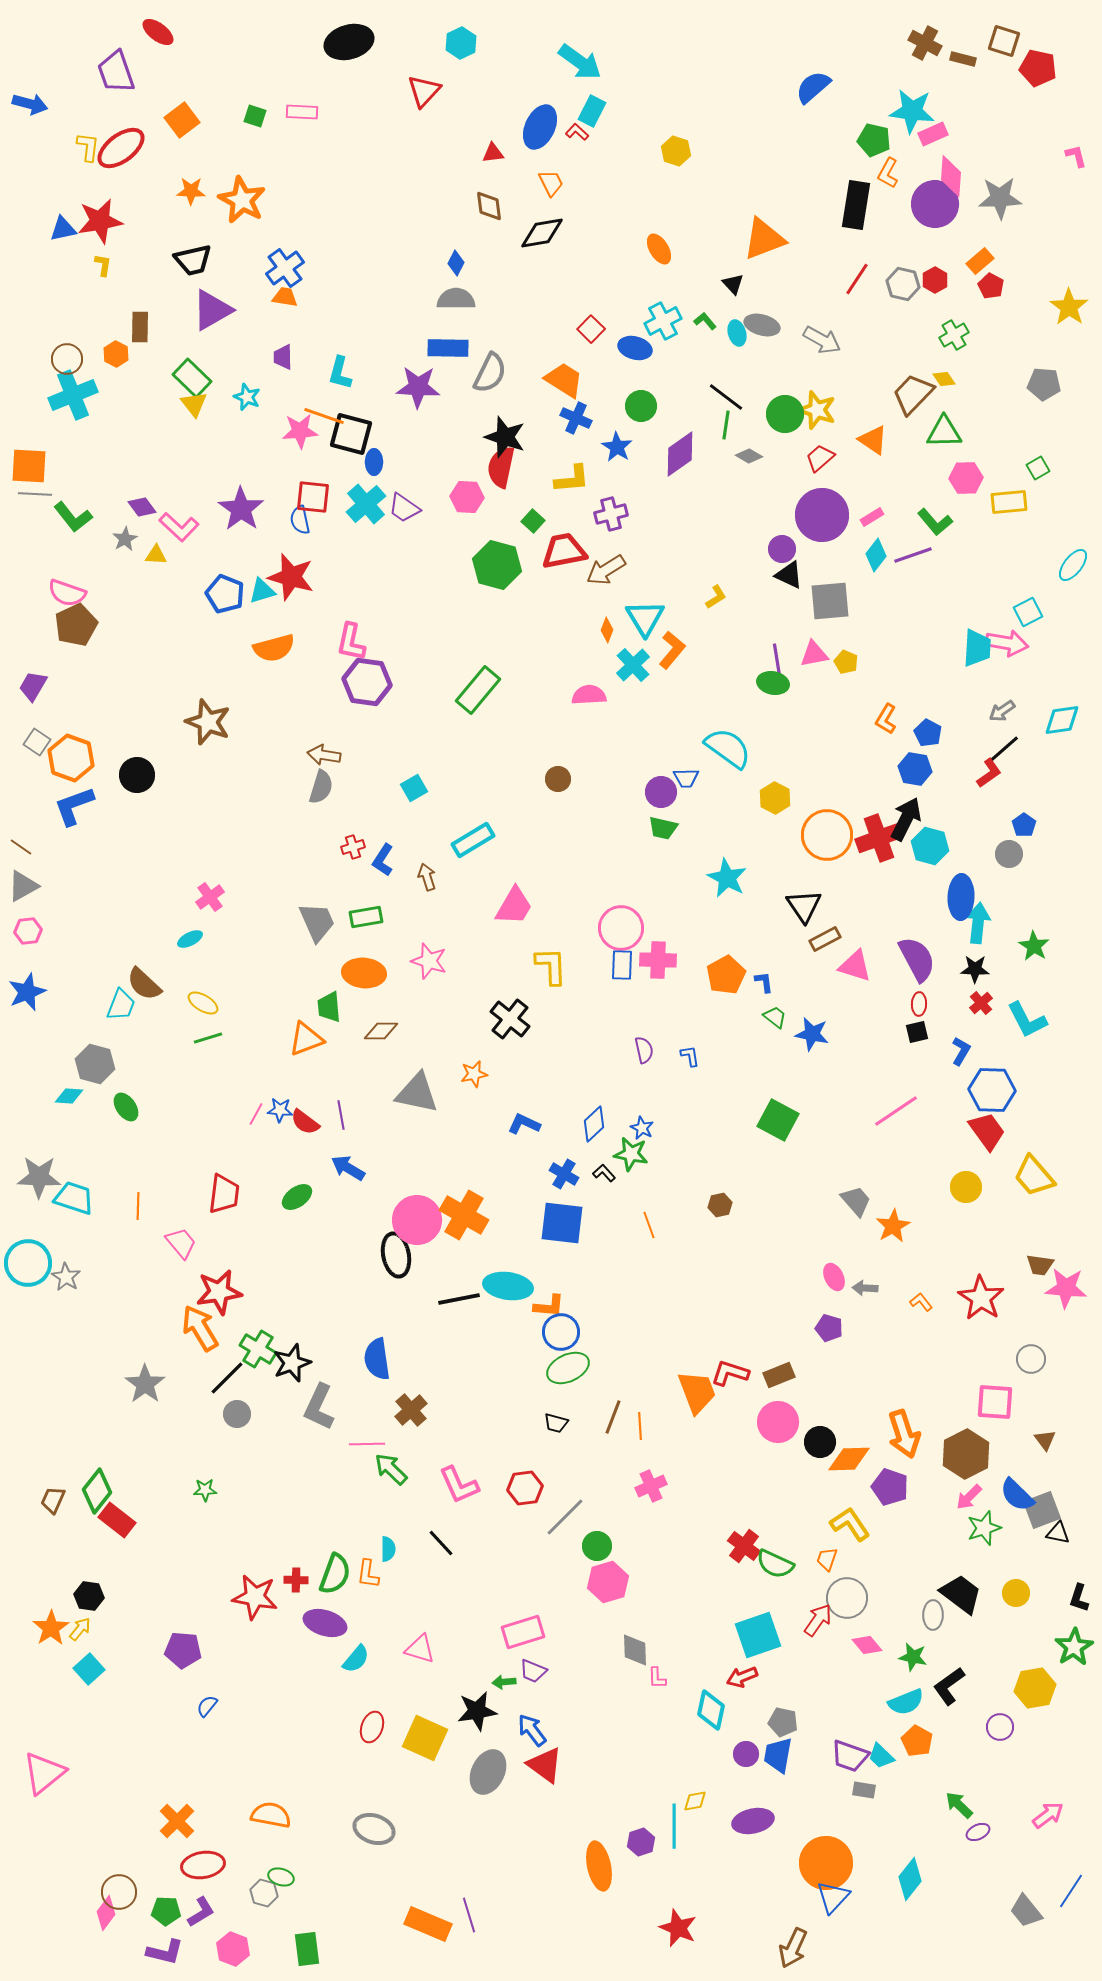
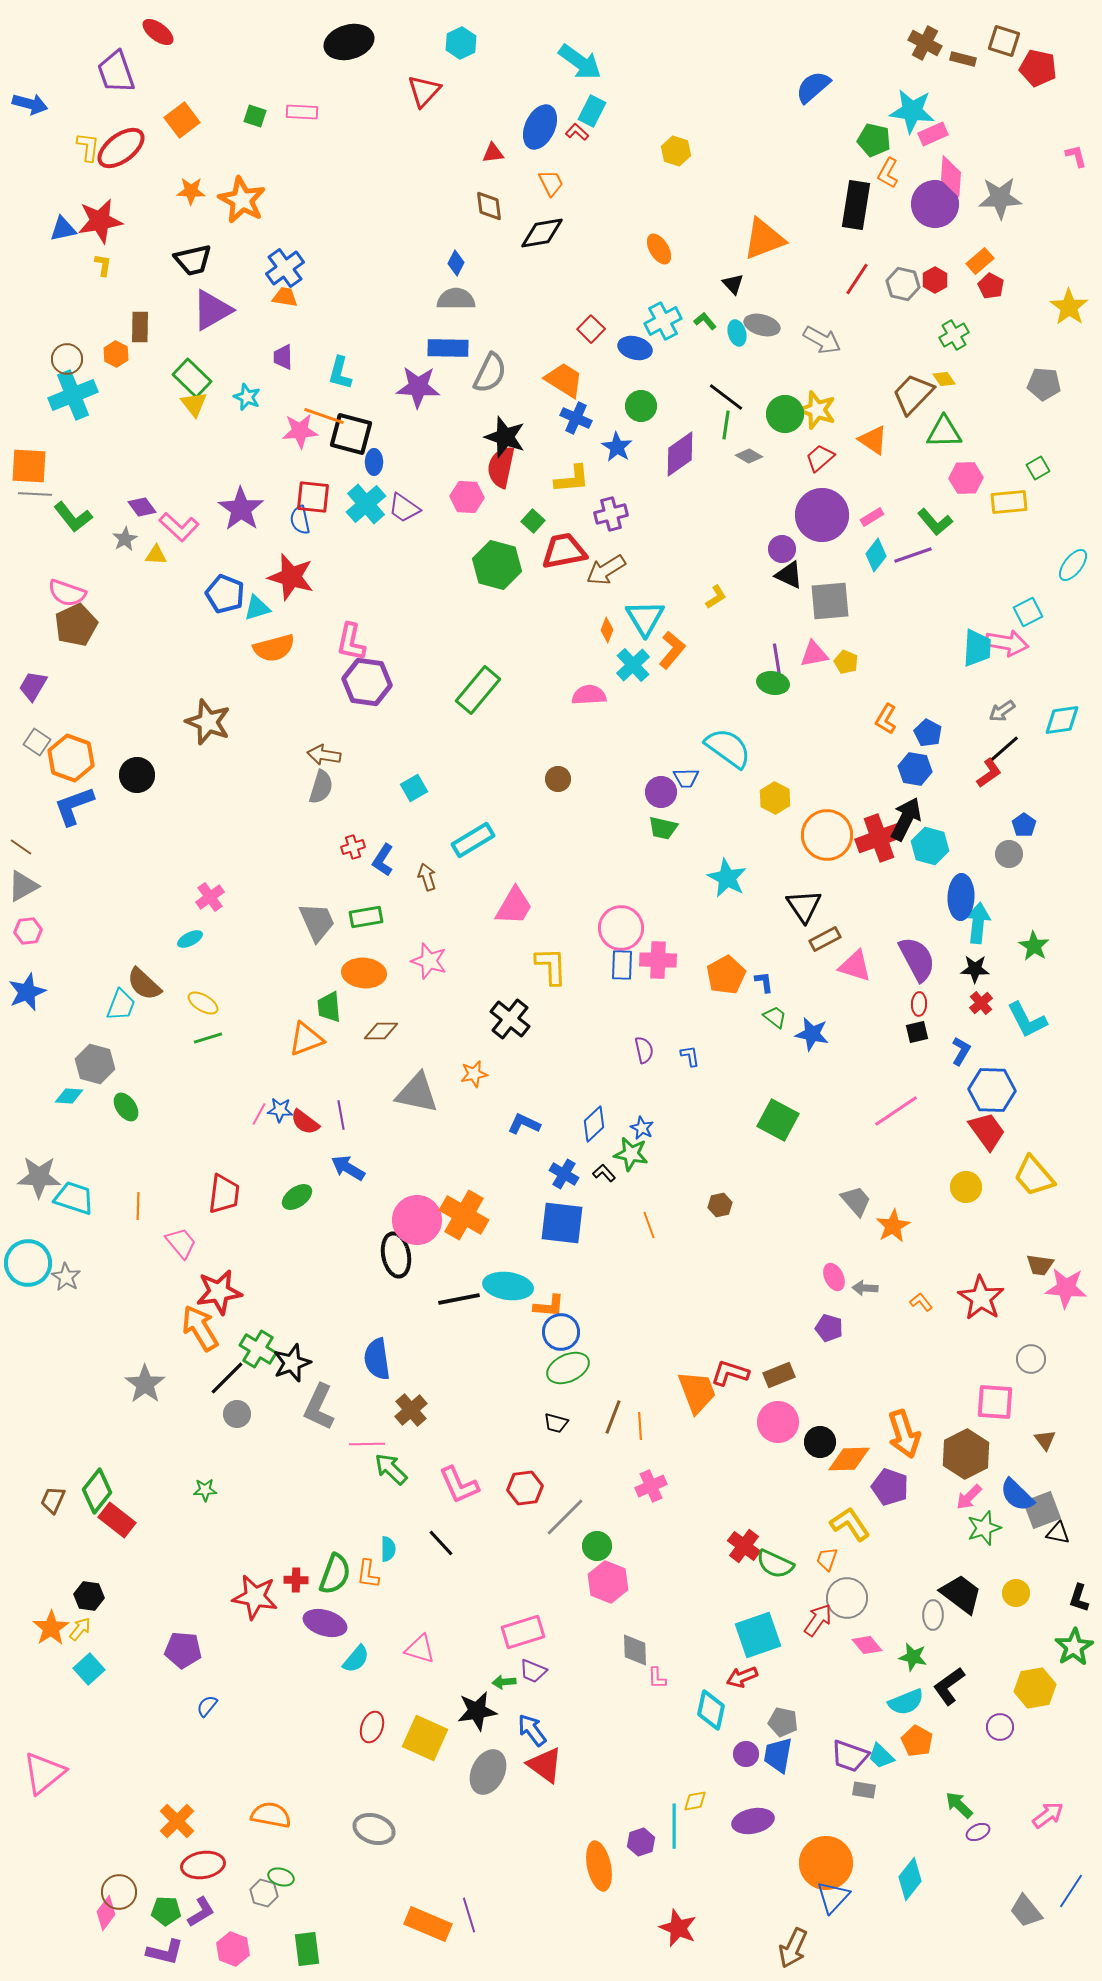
cyan triangle at (262, 591): moved 5 px left, 17 px down
pink line at (256, 1114): moved 3 px right
pink hexagon at (608, 1582): rotated 21 degrees counterclockwise
